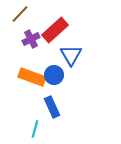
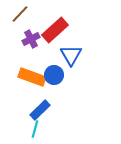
blue rectangle: moved 12 px left, 3 px down; rotated 70 degrees clockwise
